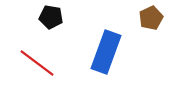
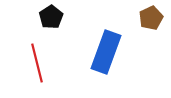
black pentagon: rotated 30 degrees clockwise
red line: rotated 39 degrees clockwise
